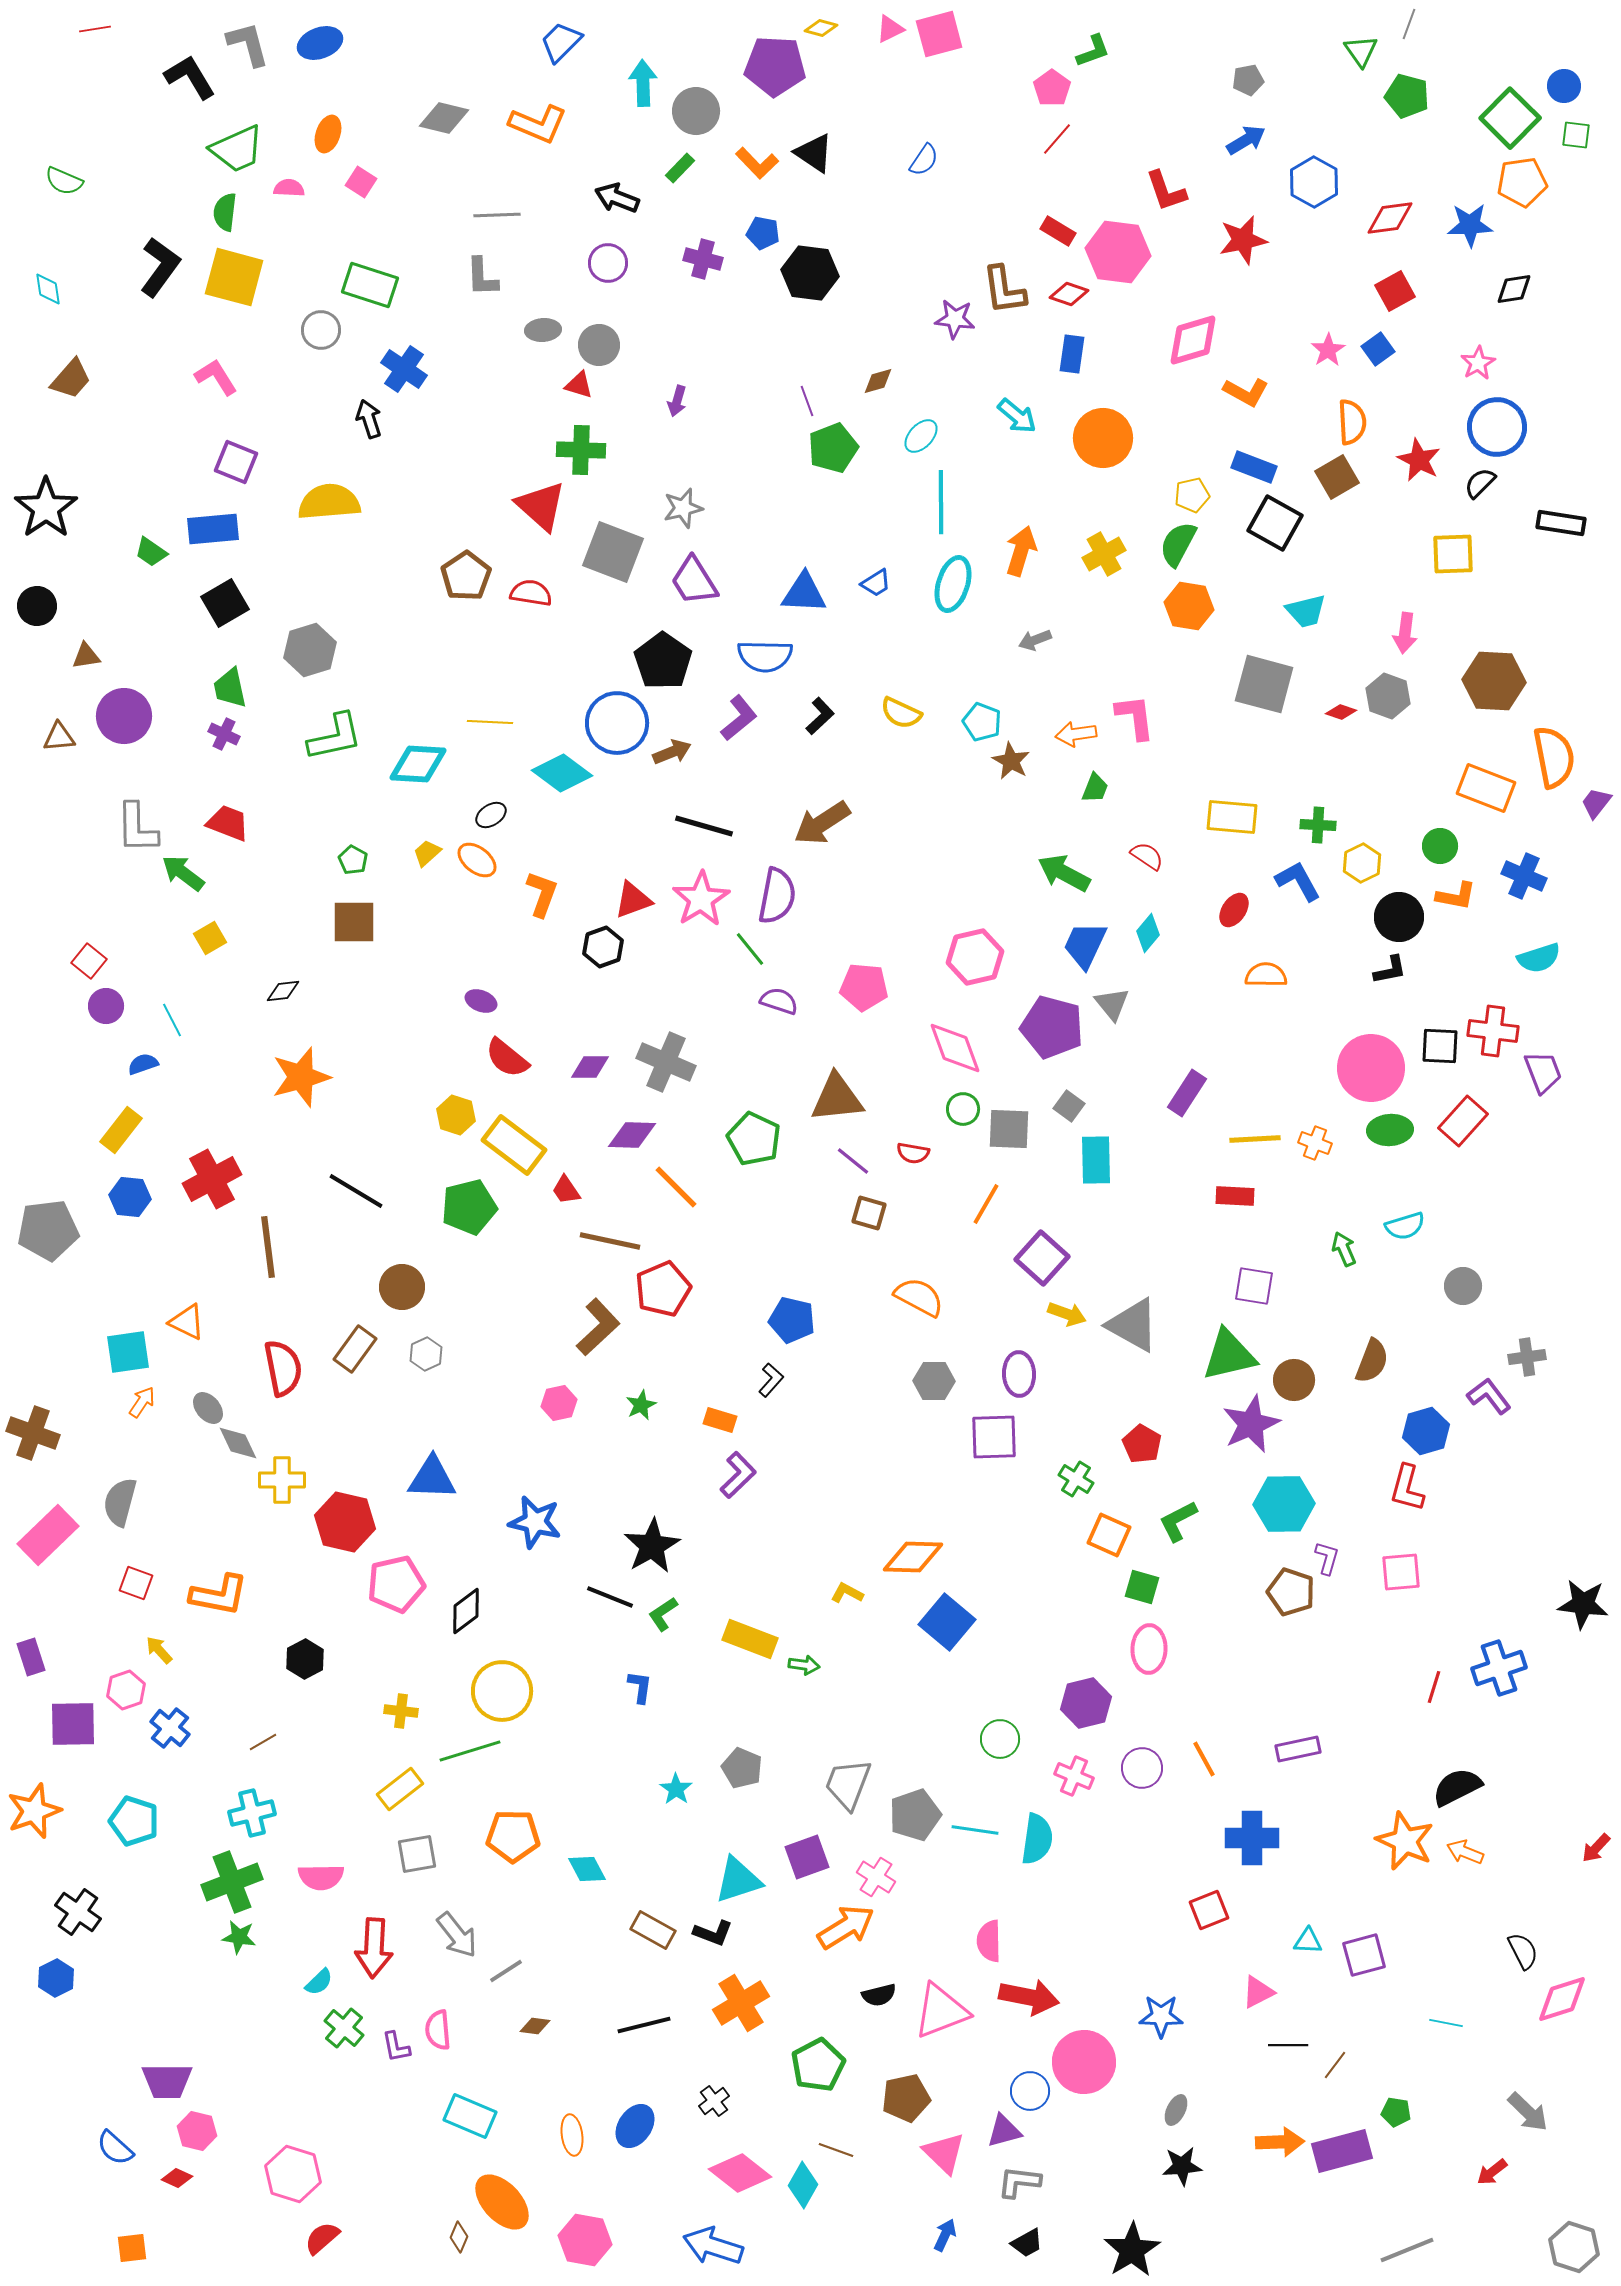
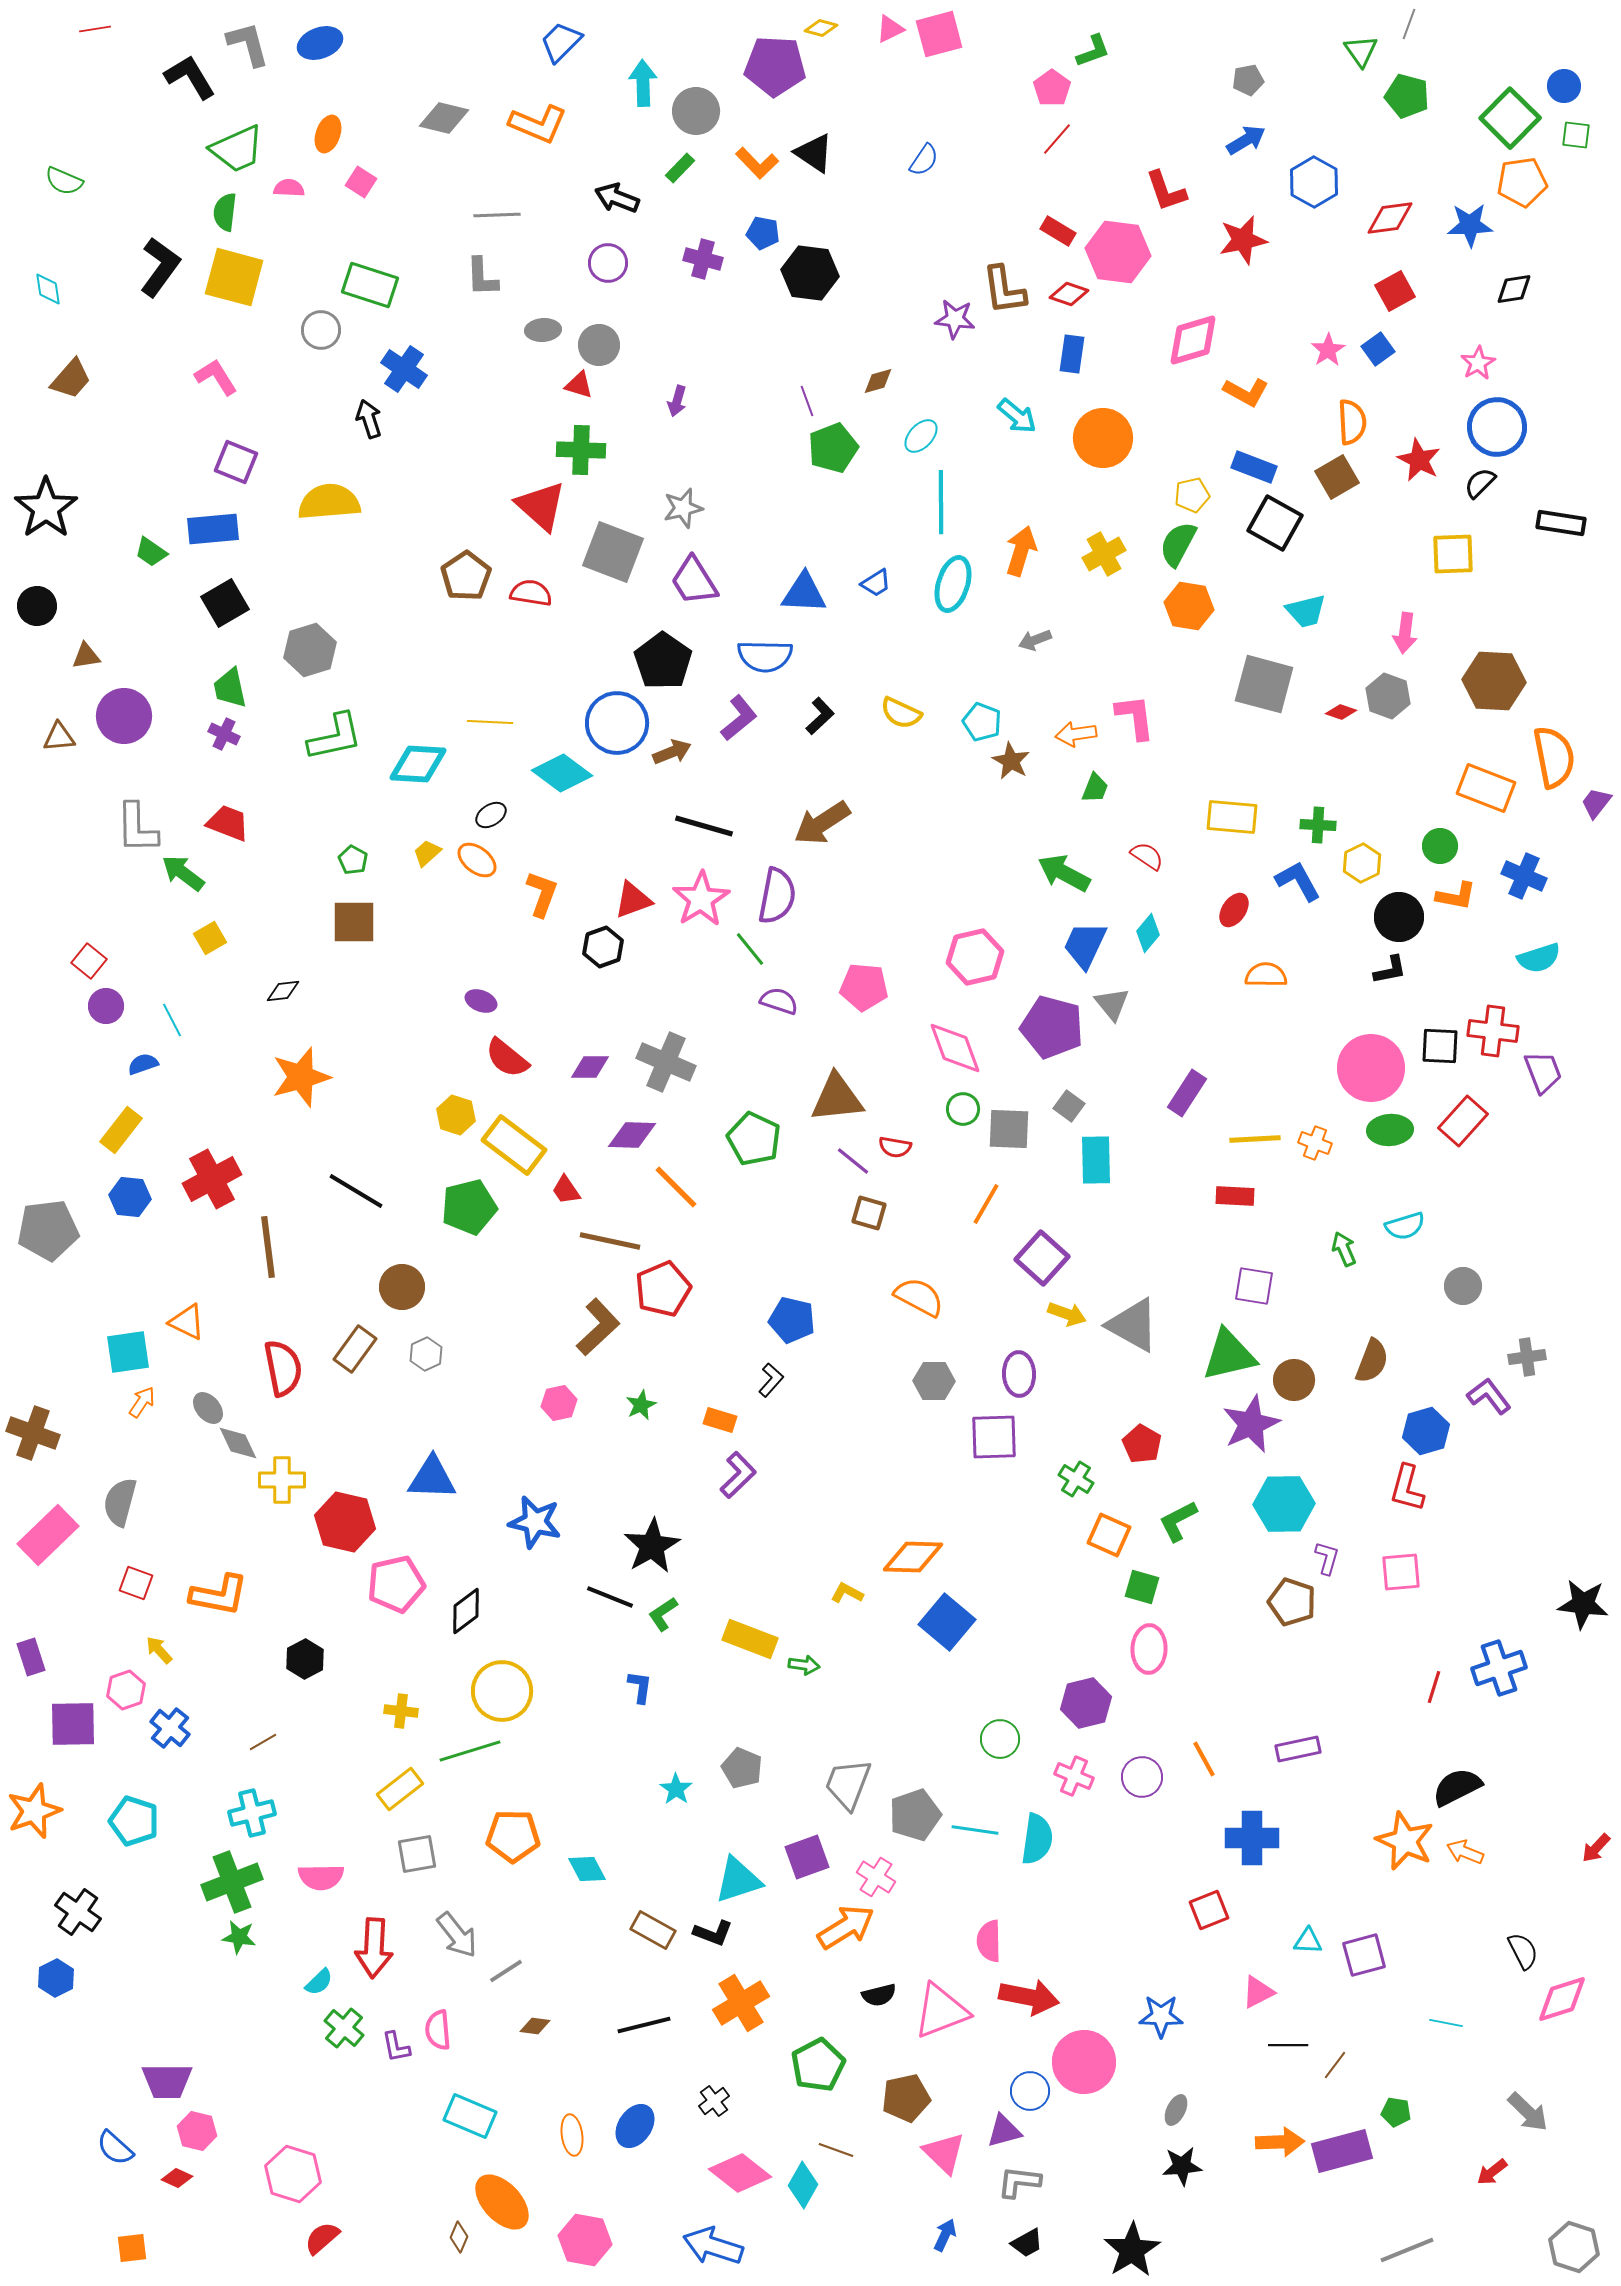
red semicircle at (913, 1153): moved 18 px left, 6 px up
brown pentagon at (1291, 1592): moved 1 px right, 10 px down
purple circle at (1142, 1768): moved 9 px down
